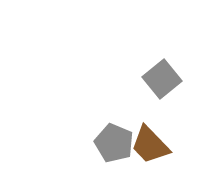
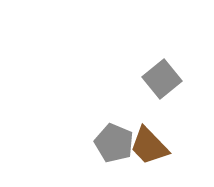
brown trapezoid: moved 1 px left, 1 px down
